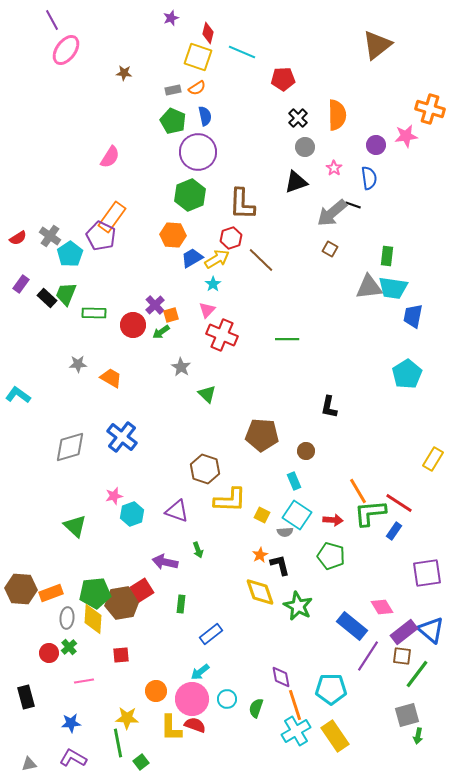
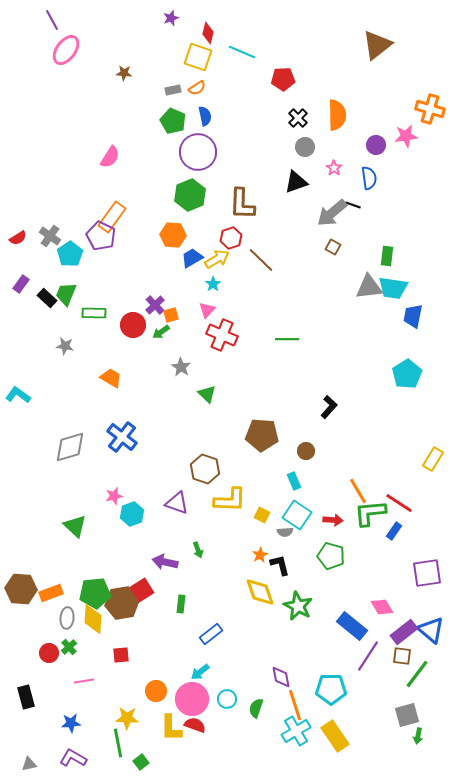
brown square at (330, 249): moved 3 px right, 2 px up
gray star at (78, 364): moved 13 px left, 18 px up; rotated 12 degrees clockwise
black L-shape at (329, 407): rotated 150 degrees counterclockwise
purple triangle at (177, 511): moved 8 px up
